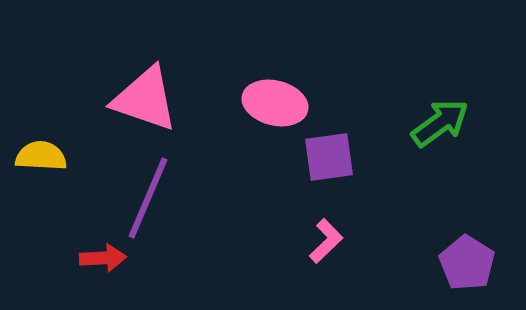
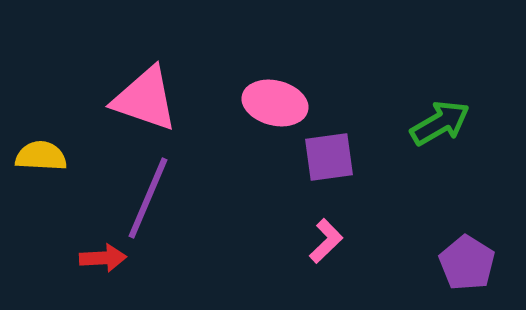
green arrow: rotated 6 degrees clockwise
